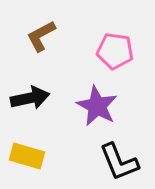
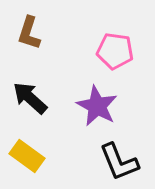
brown L-shape: moved 12 px left, 3 px up; rotated 44 degrees counterclockwise
black arrow: rotated 126 degrees counterclockwise
yellow rectangle: rotated 20 degrees clockwise
